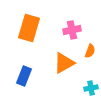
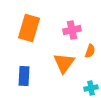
orange triangle: rotated 25 degrees counterclockwise
blue rectangle: rotated 18 degrees counterclockwise
